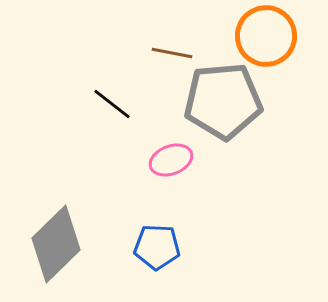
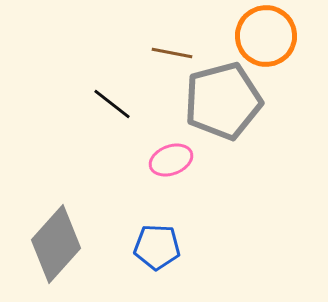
gray pentagon: rotated 10 degrees counterclockwise
gray diamond: rotated 4 degrees counterclockwise
